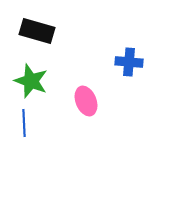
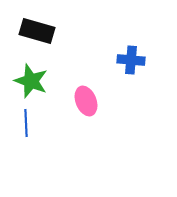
blue cross: moved 2 px right, 2 px up
blue line: moved 2 px right
